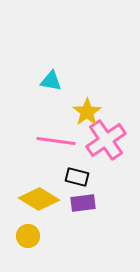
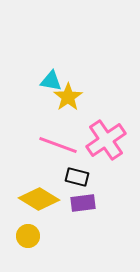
yellow star: moved 19 px left, 15 px up
pink line: moved 2 px right, 4 px down; rotated 12 degrees clockwise
